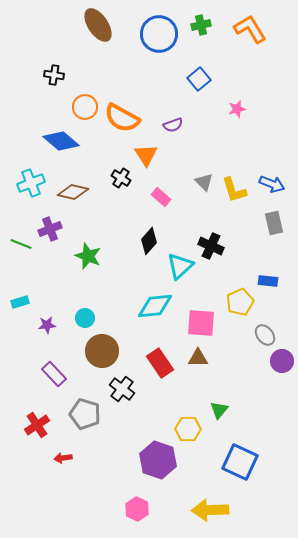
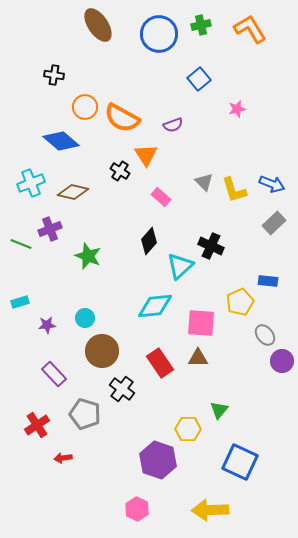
black cross at (121, 178): moved 1 px left, 7 px up
gray rectangle at (274, 223): rotated 60 degrees clockwise
